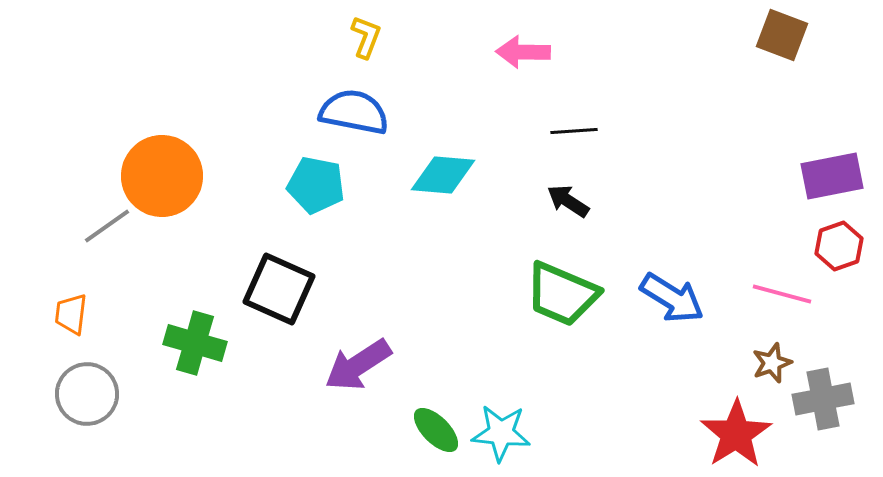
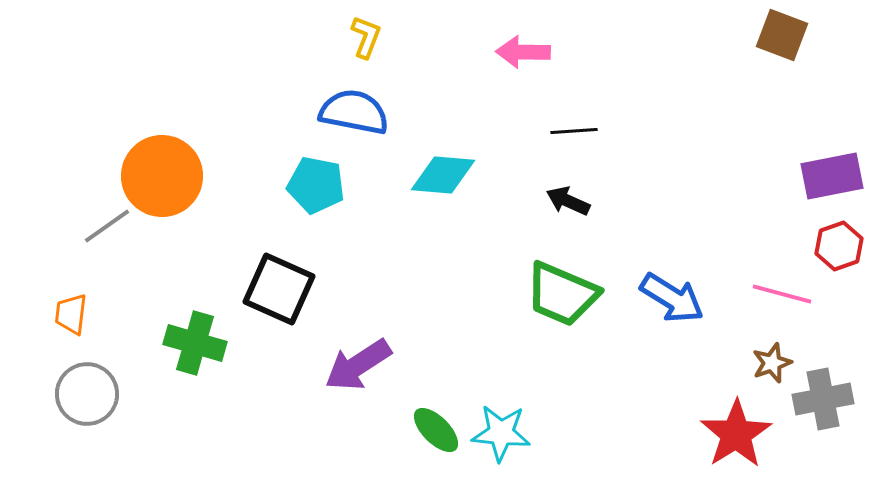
black arrow: rotated 9 degrees counterclockwise
